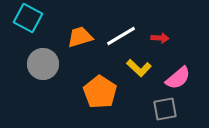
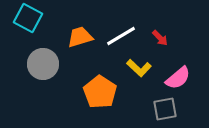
red arrow: rotated 42 degrees clockwise
